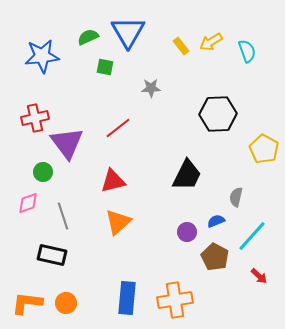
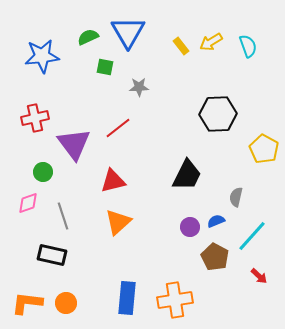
cyan semicircle: moved 1 px right, 5 px up
gray star: moved 12 px left, 1 px up
purple triangle: moved 7 px right, 1 px down
purple circle: moved 3 px right, 5 px up
